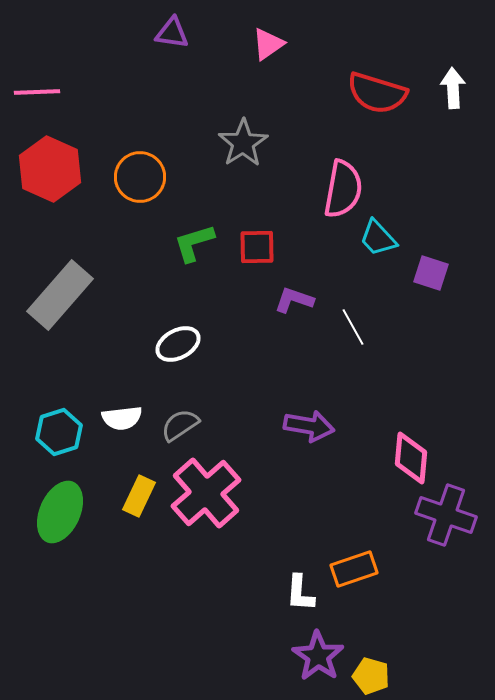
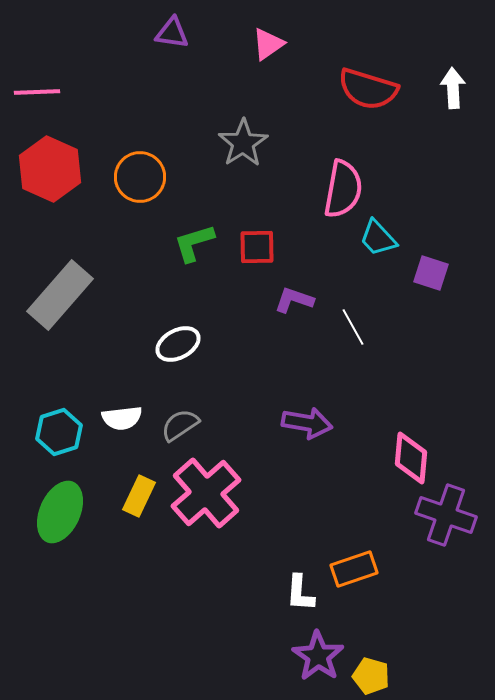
red semicircle: moved 9 px left, 4 px up
purple arrow: moved 2 px left, 3 px up
